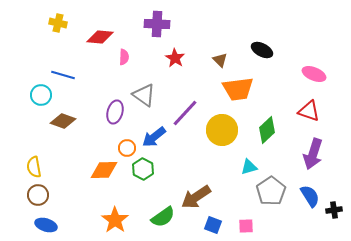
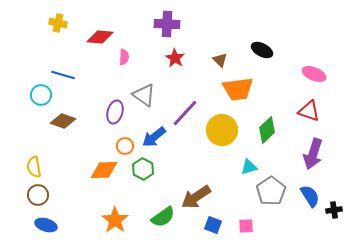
purple cross: moved 10 px right
orange circle: moved 2 px left, 2 px up
